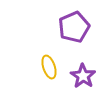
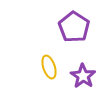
purple pentagon: rotated 16 degrees counterclockwise
